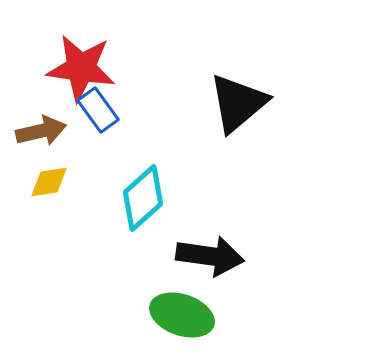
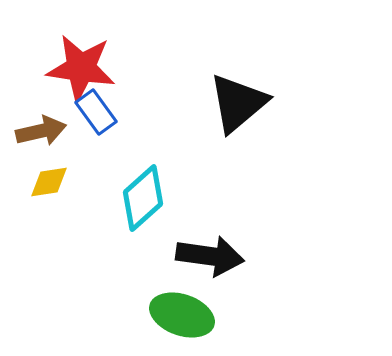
blue rectangle: moved 2 px left, 2 px down
